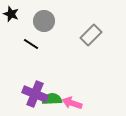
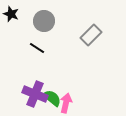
black line: moved 6 px right, 4 px down
green semicircle: moved 1 px up; rotated 42 degrees clockwise
pink arrow: moved 6 px left; rotated 84 degrees clockwise
